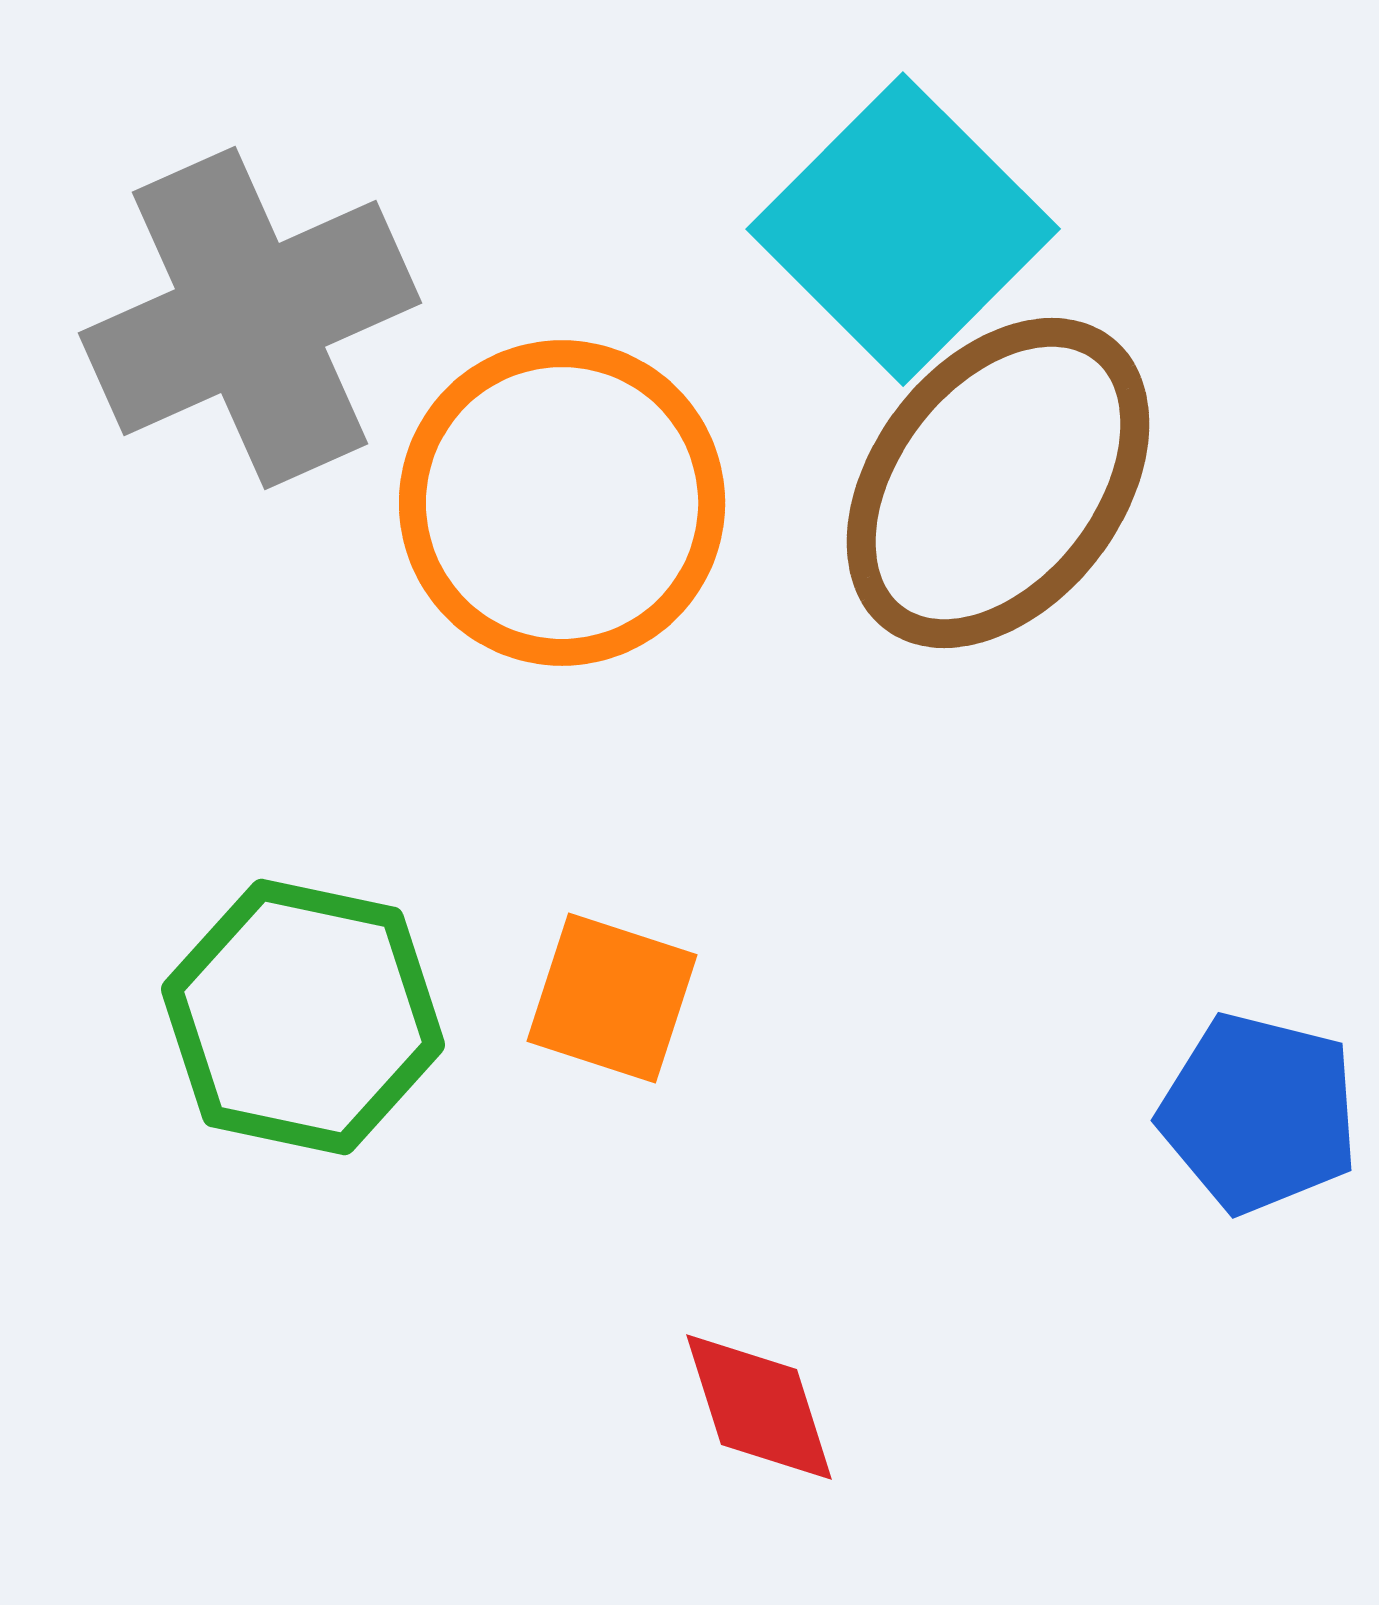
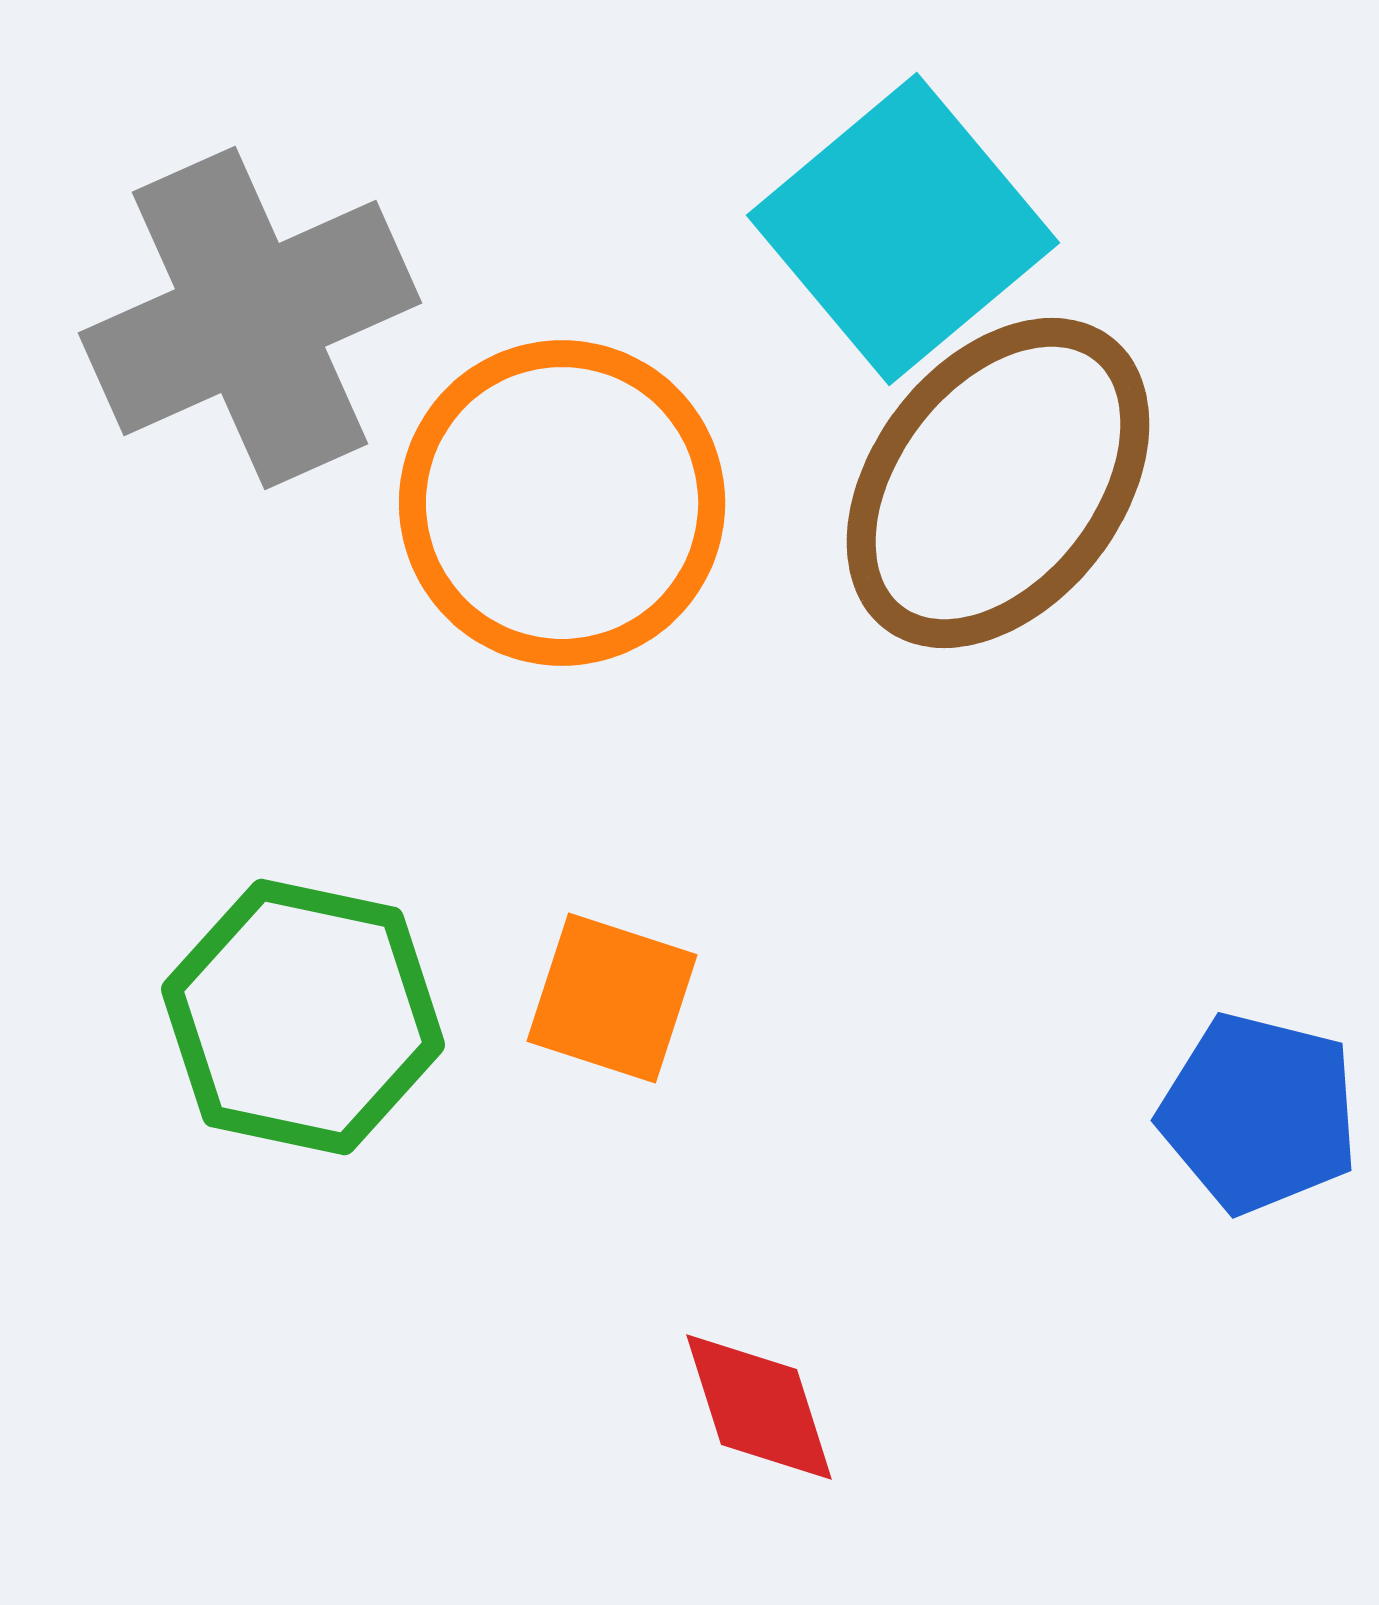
cyan square: rotated 5 degrees clockwise
